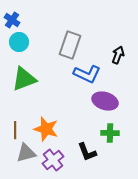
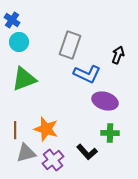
black L-shape: rotated 20 degrees counterclockwise
